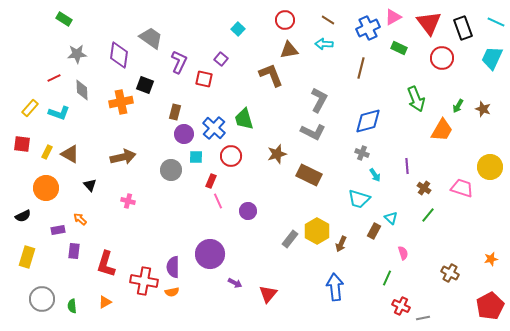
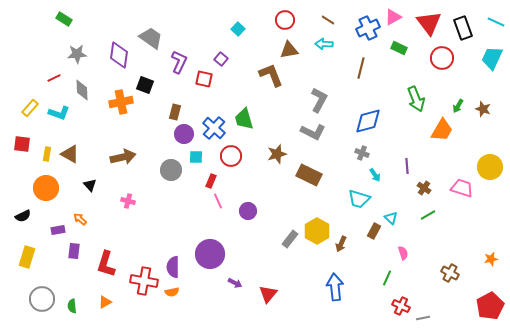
yellow rectangle at (47, 152): moved 2 px down; rotated 16 degrees counterclockwise
green line at (428, 215): rotated 21 degrees clockwise
